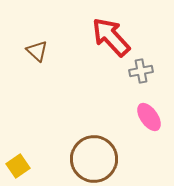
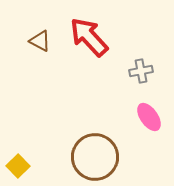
red arrow: moved 22 px left
brown triangle: moved 3 px right, 10 px up; rotated 15 degrees counterclockwise
brown circle: moved 1 px right, 2 px up
yellow square: rotated 10 degrees counterclockwise
